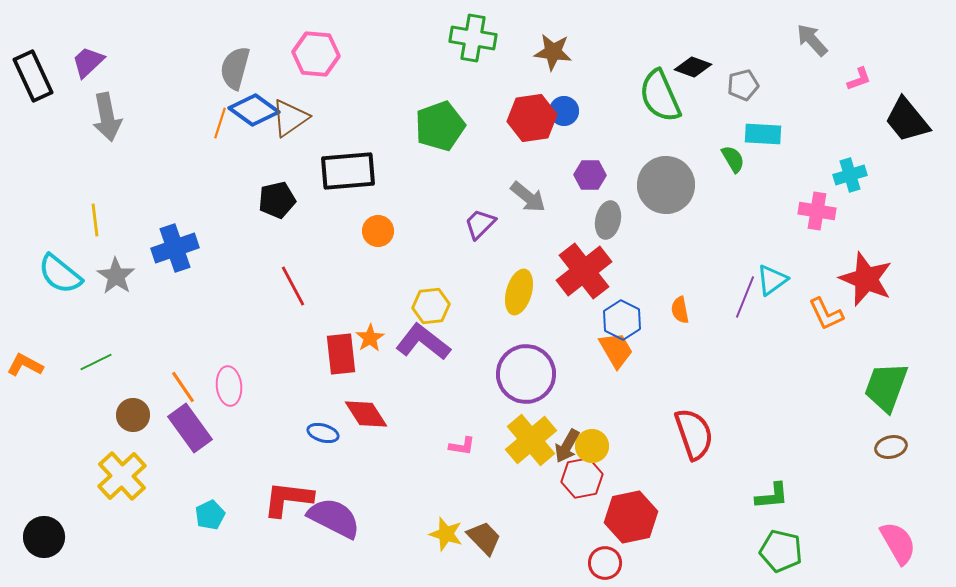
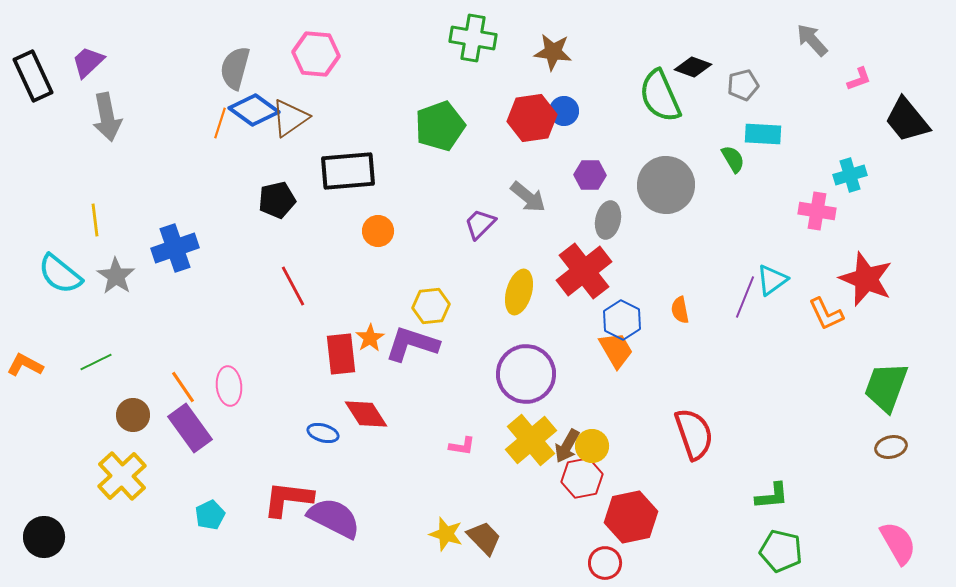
purple L-shape at (423, 342): moved 11 px left, 2 px down; rotated 20 degrees counterclockwise
